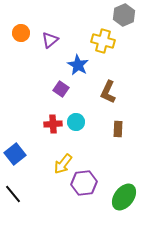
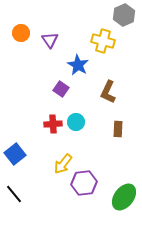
purple triangle: rotated 24 degrees counterclockwise
black line: moved 1 px right
